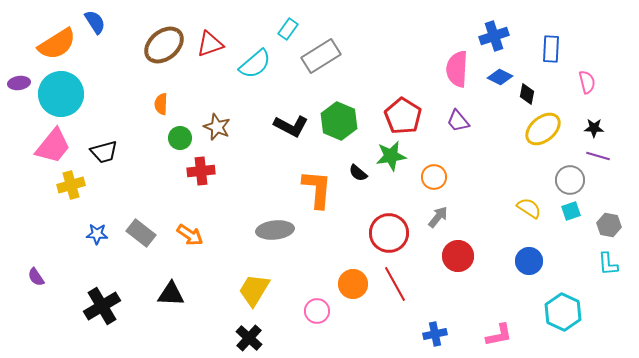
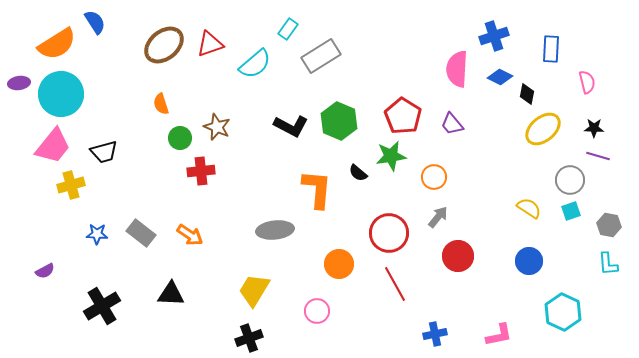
orange semicircle at (161, 104): rotated 20 degrees counterclockwise
purple trapezoid at (458, 121): moved 6 px left, 3 px down
purple semicircle at (36, 277): moved 9 px right, 6 px up; rotated 84 degrees counterclockwise
orange circle at (353, 284): moved 14 px left, 20 px up
black cross at (249, 338): rotated 28 degrees clockwise
